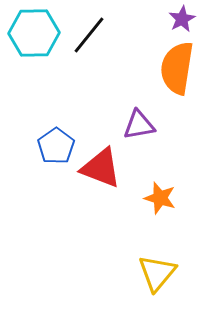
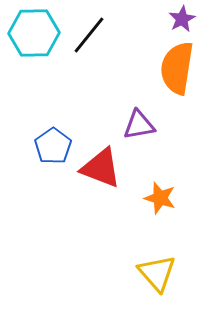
blue pentagon: moved 3 px left
yellow triangle: rotated 21 degrees counterclockwise
